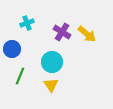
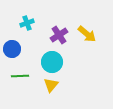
purple cross: moved 3 px left, 3 px down; rotated 24 degrees clockwise
green line: rotated 66 degrees clockwise
yellow triangle: rotated 14 degrees clockwise
